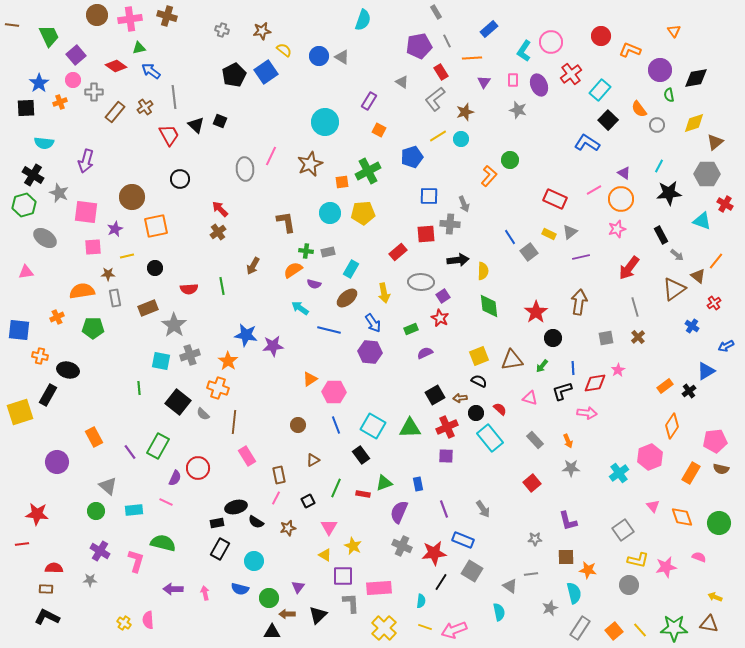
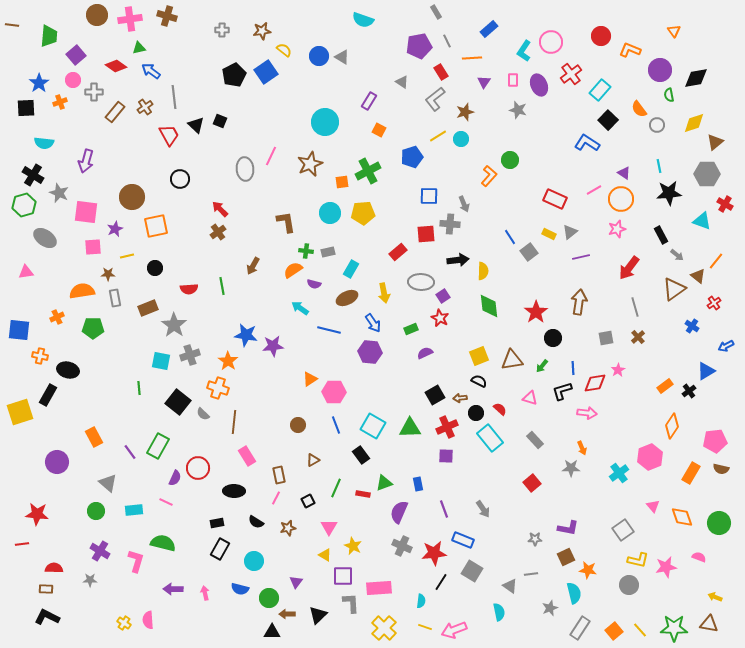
cyan semicircle at (363, 20): rotated 90 degrees clockwise
gray cross at (222, 30): rotated 16 degrees counterclockwise
green trapezoid at (49, 36): rotated 30 degrees clockwise
cyan line at (659, 166): rotated 40 degrees counterclockwise
brown ellipse at (347, 298): rotated 15 degrees clockwise
orange arrow at (568, 441): moved 14 px right, 7 px down
gray triangle at (108, 486): moved 3 px up
black ellipse at (236, 507): moved 2 px left, 16 px up; rotated 15 degrees clockwise
purple L-shape at (568, 521): moved 7 px down; rotated 65 degrees counterclockwise
brown square at (566, 557): rotated 24 degrees counterclockwise
purple triangle at (298, 587): moved 2 px left, 5 px up
